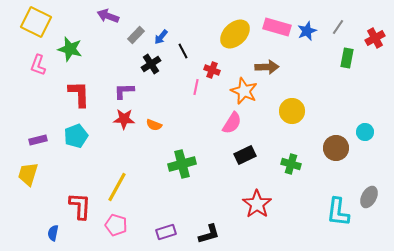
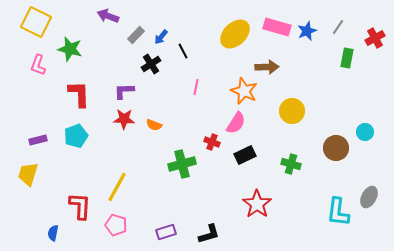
red cross at (212, 70): moved 72 px down
pink semicircle at (232, 123): moved 4 px right
